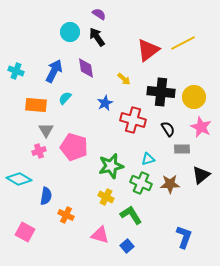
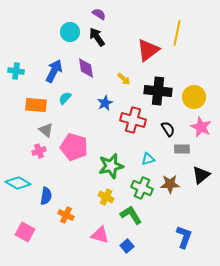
yellow line: moved 6 px left, 10 px up; rotated 50 degrees counterclockwise
cyan cross: rotated 14 degrees counterclockwise
black cross: moved 3 px left, 1 px up
gray triangle: rotated 21 degrees counterclockwise
cyan diamond: moved 1 px left, 4 px down
green cross: moved 1 px right, 5 px down
